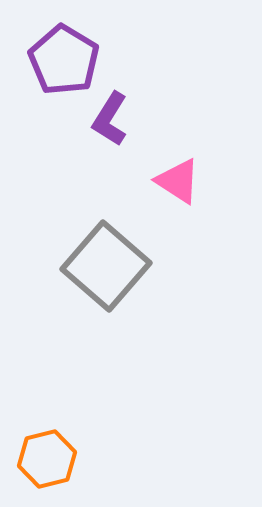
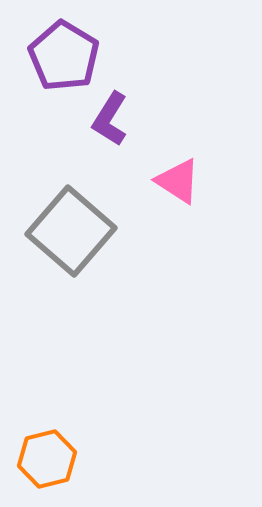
purple pentagon: moved 4 px up
gray square: moved 35 px left, 35 px up
